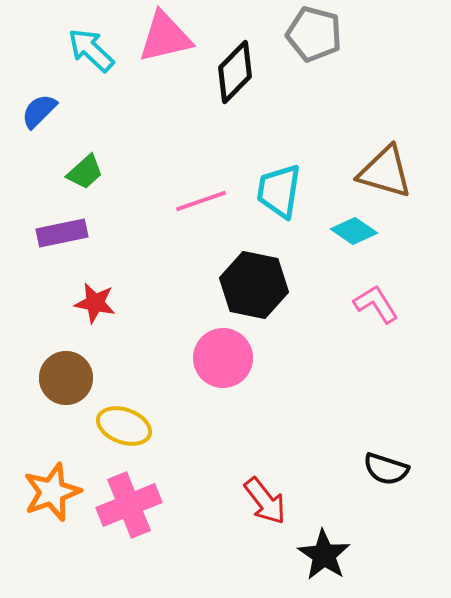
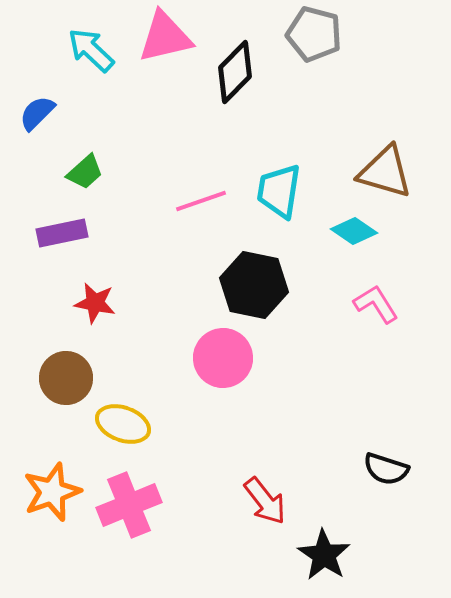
blue semicircle: moved 2 px left, 2 px down
yellow ellipse: moved 1 px left, 2 px up
